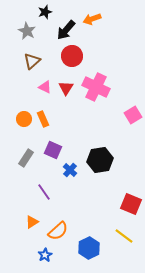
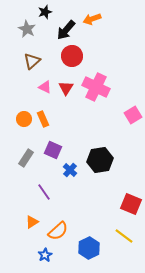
gray star: moved 2 px up
